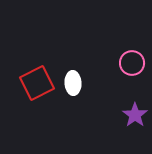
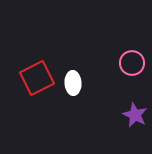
red square: moved 5 px up
purple star: rotated 10 degrees counterclockwise
